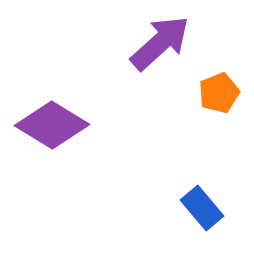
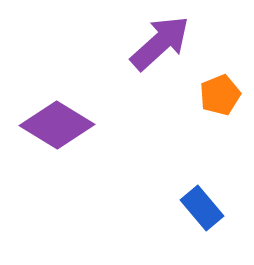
orange pentagon: moved 1 px right, 2 px down
purple diamond: moved 5 px right
